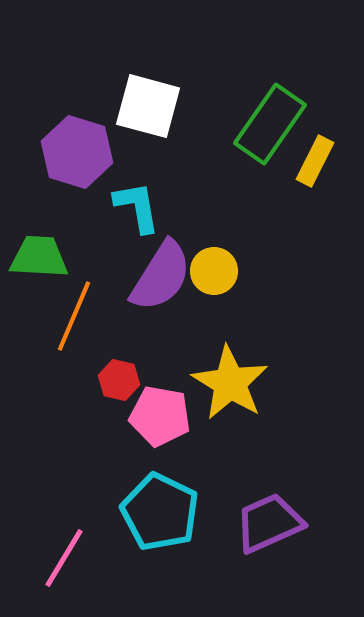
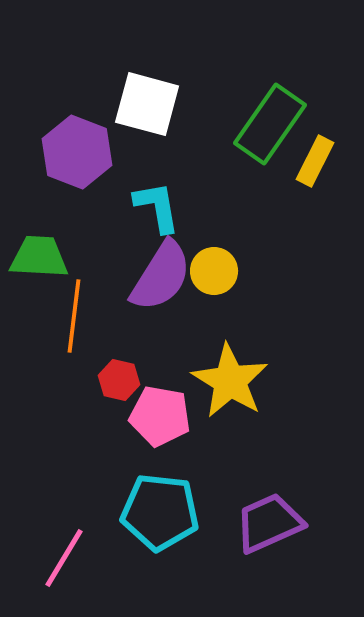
white square: moved 1 px left, 2 px up
purple hexagon: rotated 4 degrees clockwise
cyan L-shape: moved 20 px right
orange line: rotated 16 degrees counterclockwise
yellow star: moved 2 px up
cyan pentagon: rotated 20 degrees counterclockwise
